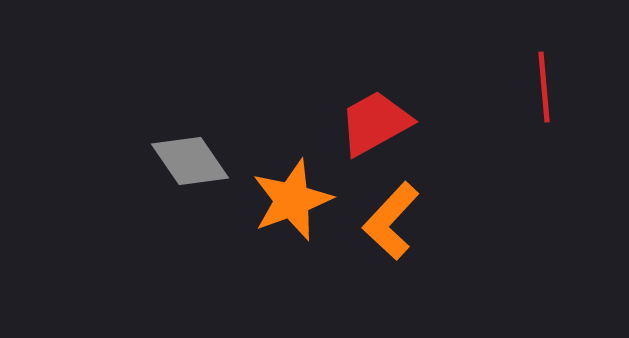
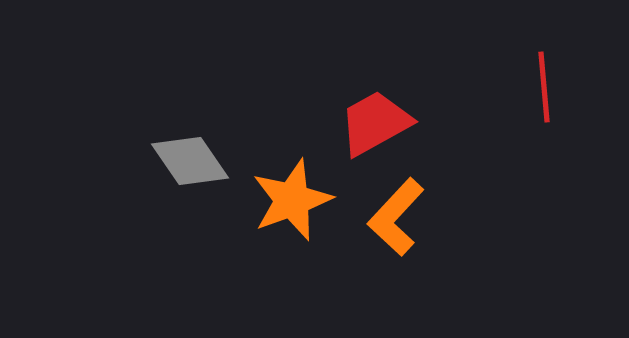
orange L-shape: moved 5 px right, 4 px up
